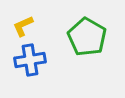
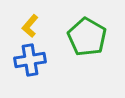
yellow L-shape: moved 7 px right; rotated 25 degrees counterclockwise
